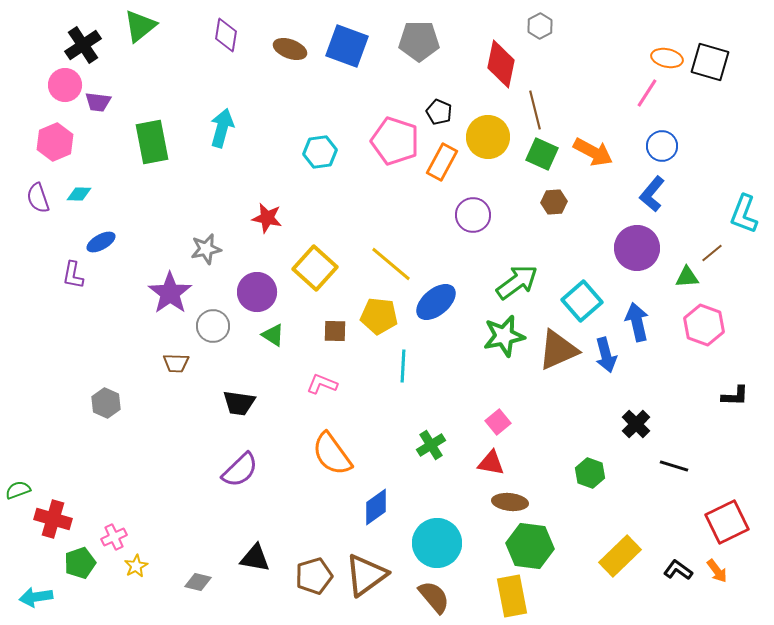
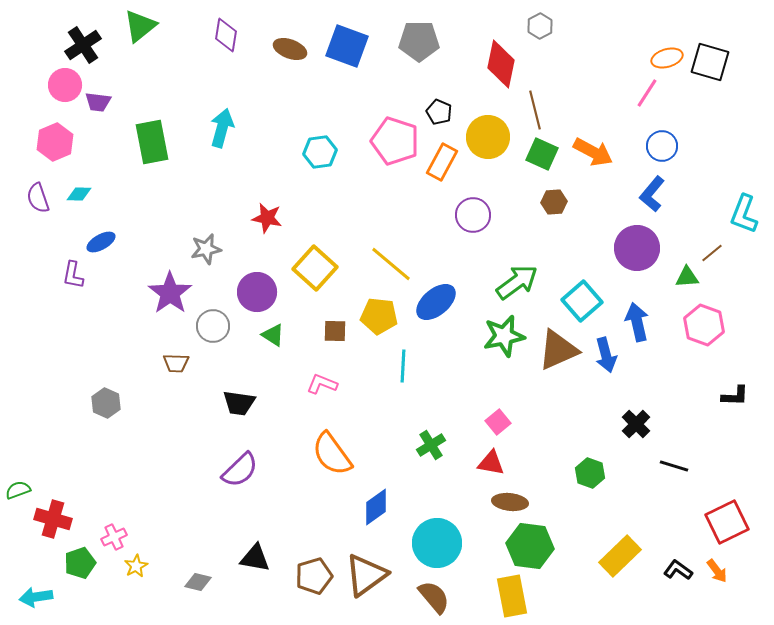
orange ellipse at (667, 58): rotated 28 degrees counterclockwise
